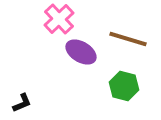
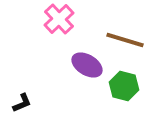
brown line: moved 3 px left, 1 px down
purple ellipse: moved 6 px right, 13 px down
